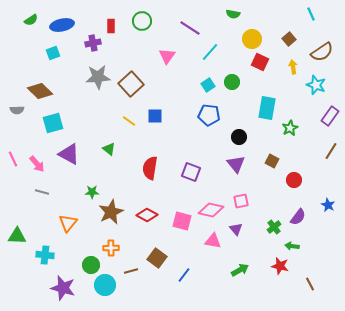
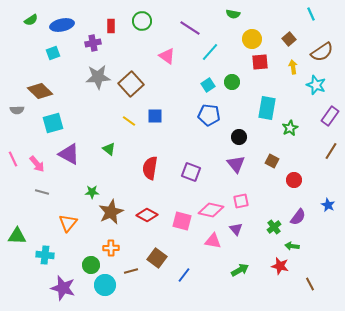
pink triangle at (167, 56): rotated 30 degrees counterclockwise
red square at (260, 62): rotated 30 degrees counterclockwise
